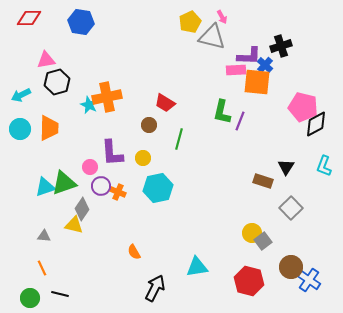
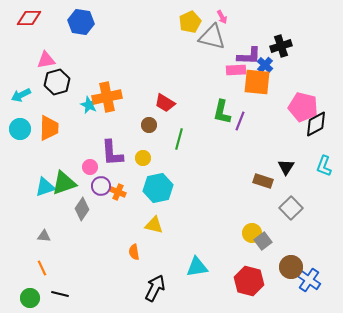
yellow triangle at (74, 225): moved 80 px right
orange semicircle at (134, 252): rotated 21 degrees clockwise
